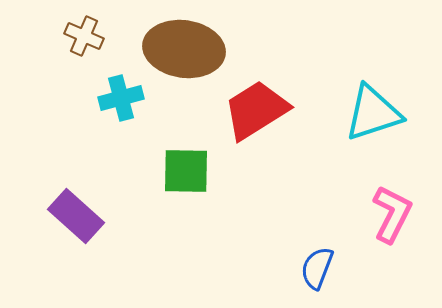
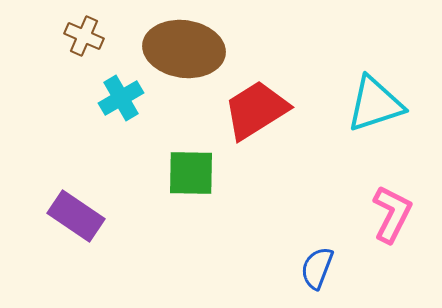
cyan cross: rotated 15 degrees counterclockwise
cyan triangle: moved 2 px right, 9 px up
green square: moved 5 px right, 2 px down
purple rectangle: rotated 8 degrees counterclockwise
